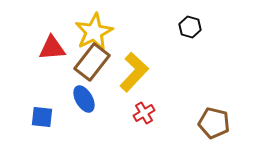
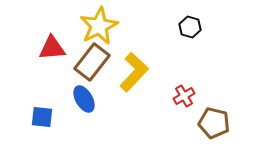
yellow star: moved 5 px right, 6 px up
red cross: moved 40 px right, 17 px up
